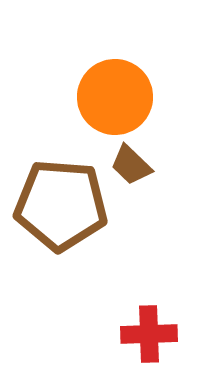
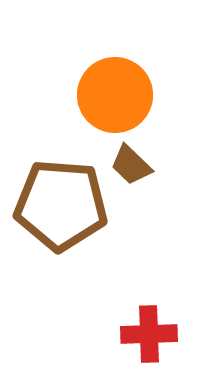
orange circle: moved 2 px up
